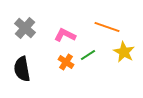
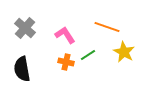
pink L-shape: rotated 30 degrees clockwise
orange cross: rotated 21 degrees counterclockwise
